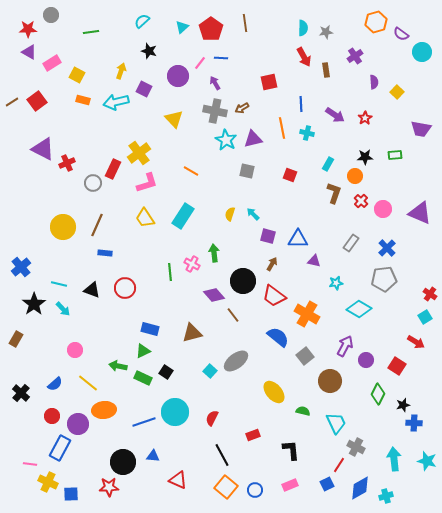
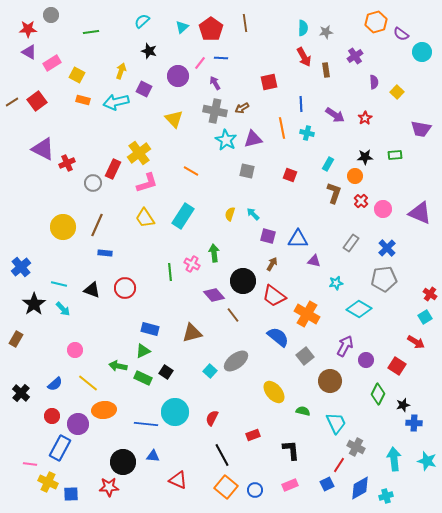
blue line at (144, 422): moved 2 px right, 2 px down; rotated 25 degrees clockwise
